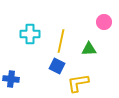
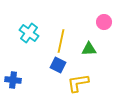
cyan cross: moved 1 px left, 1 px up; rotated 36 degrees clockwise
blue square: moved 1 px right, 1 px up
blue cross: moved 2 px right, 1 px down
